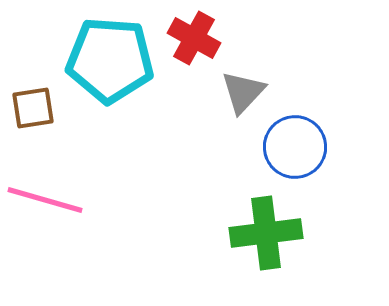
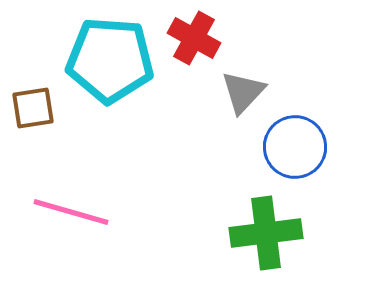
pink line: moved 26 px right, 12 px down
